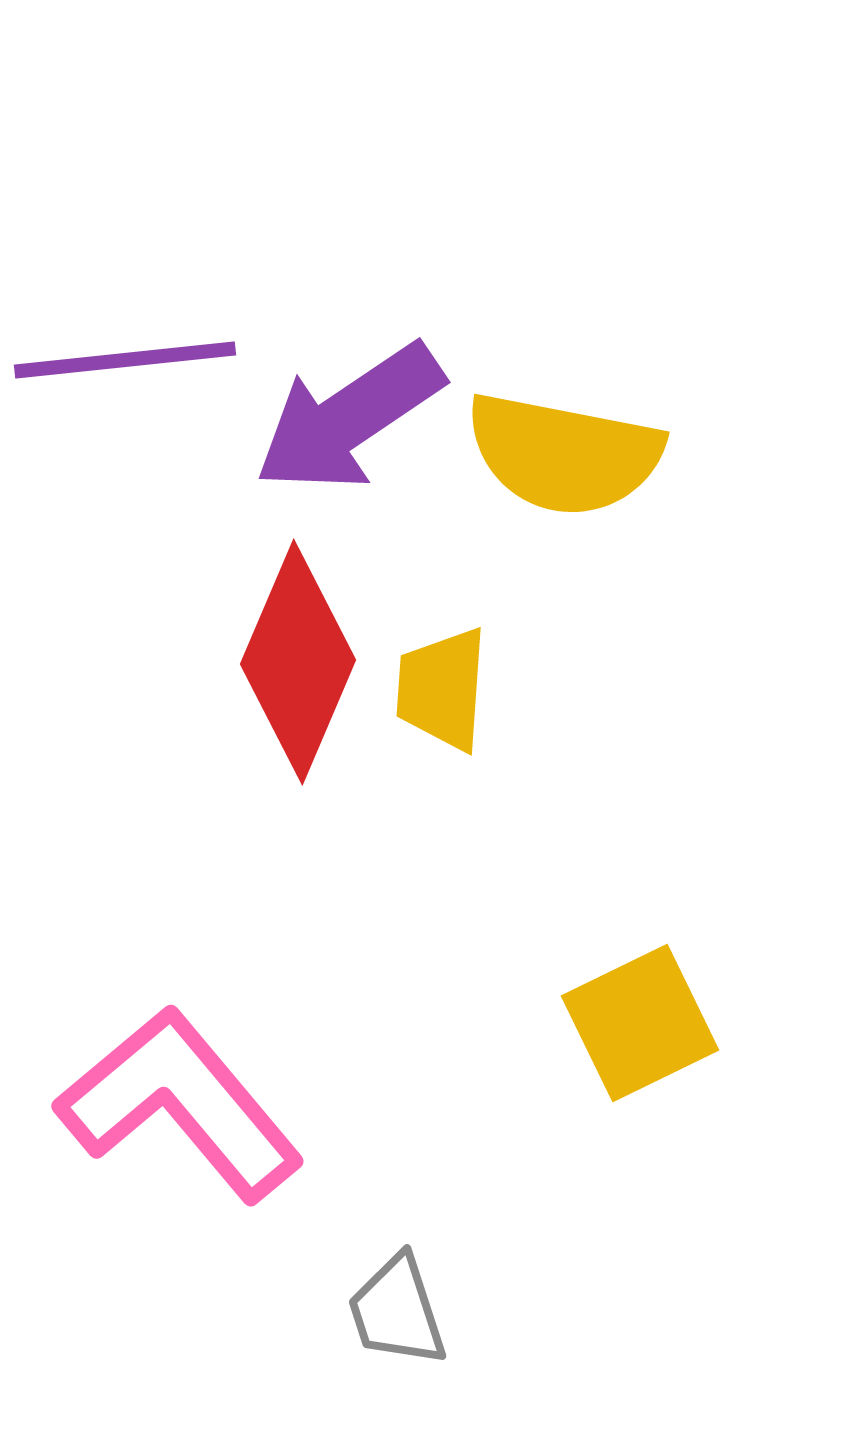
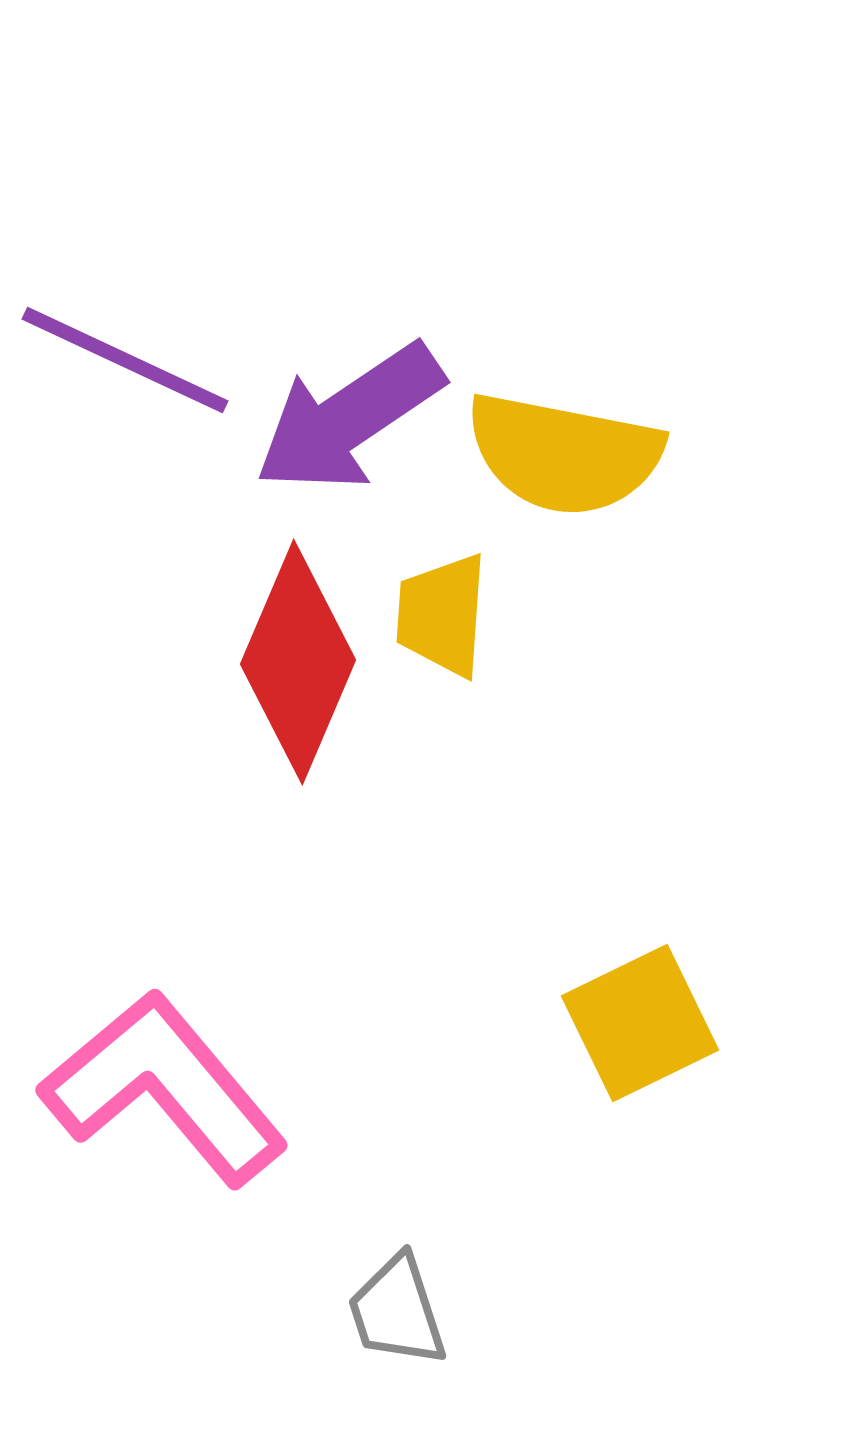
purple line: rotated 31 degrees clockwise
yellow trapezoid: moved 74 px up
pink L-shape: moved 16 px left, 16 px up
